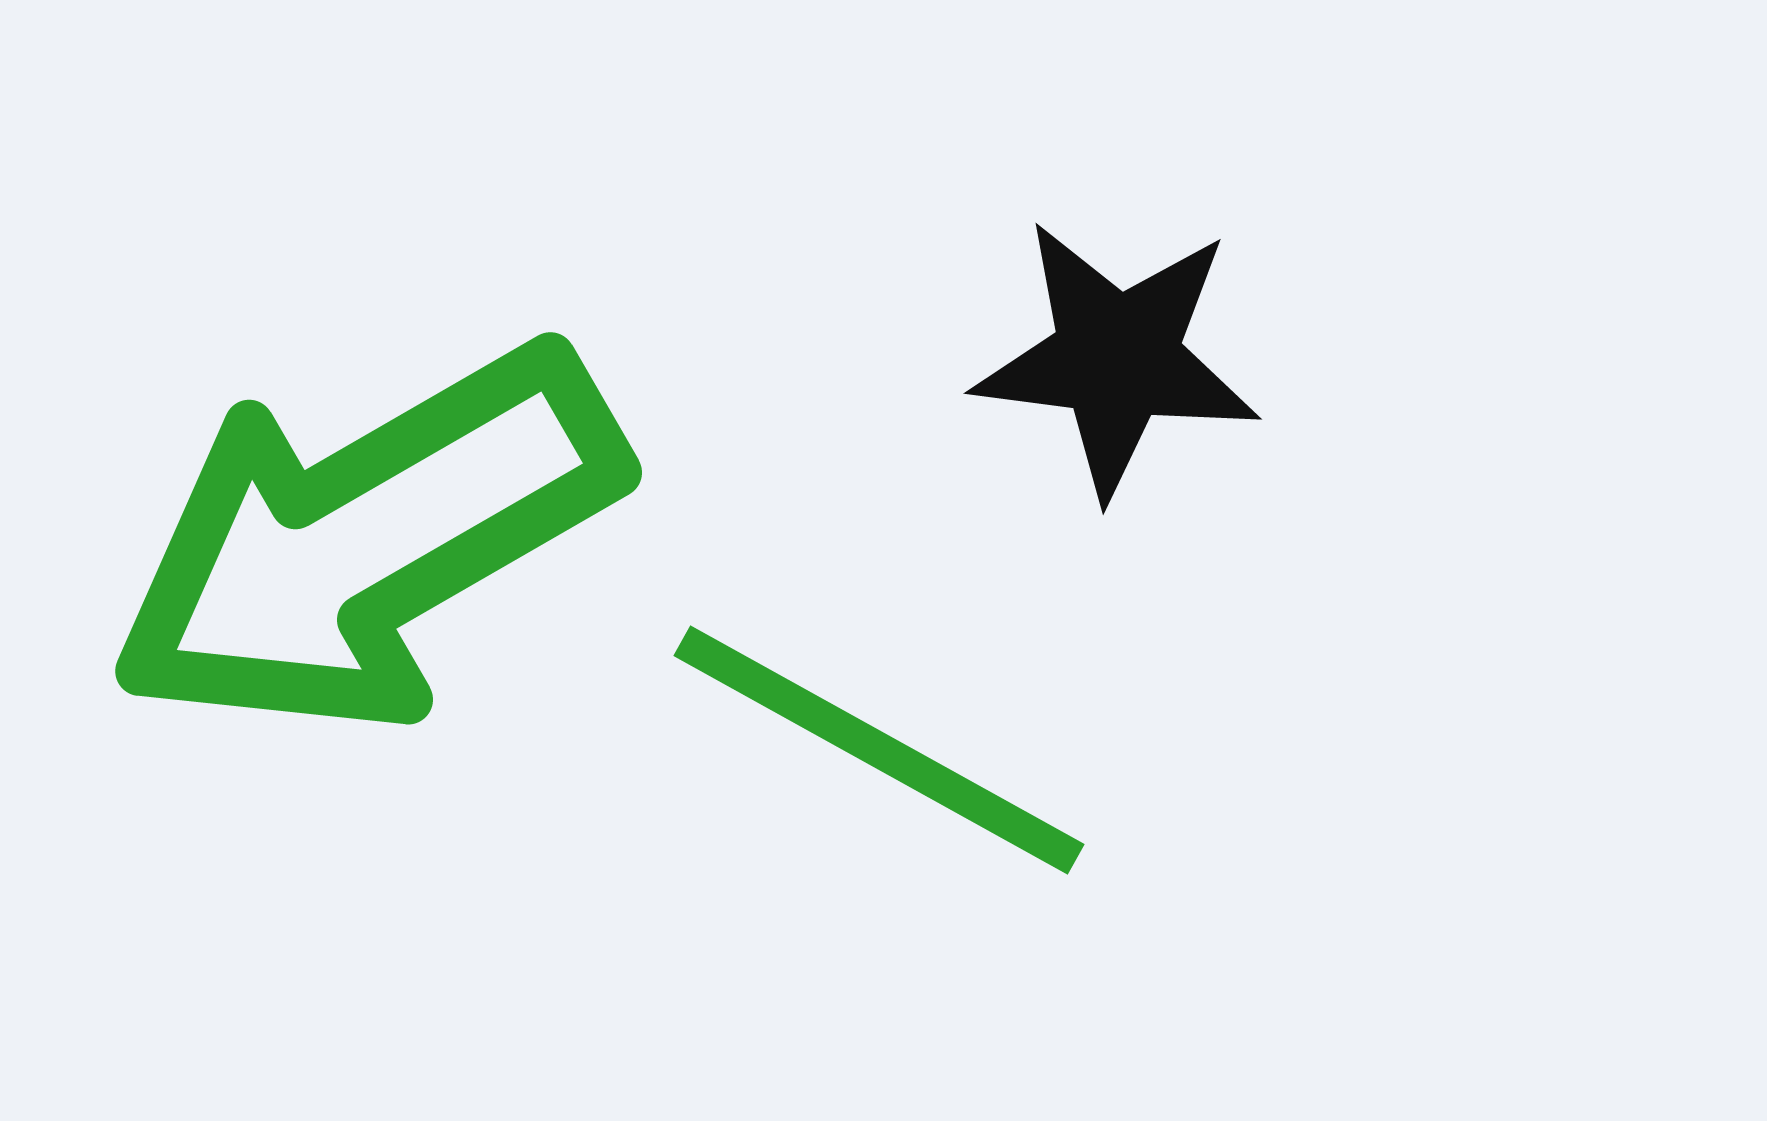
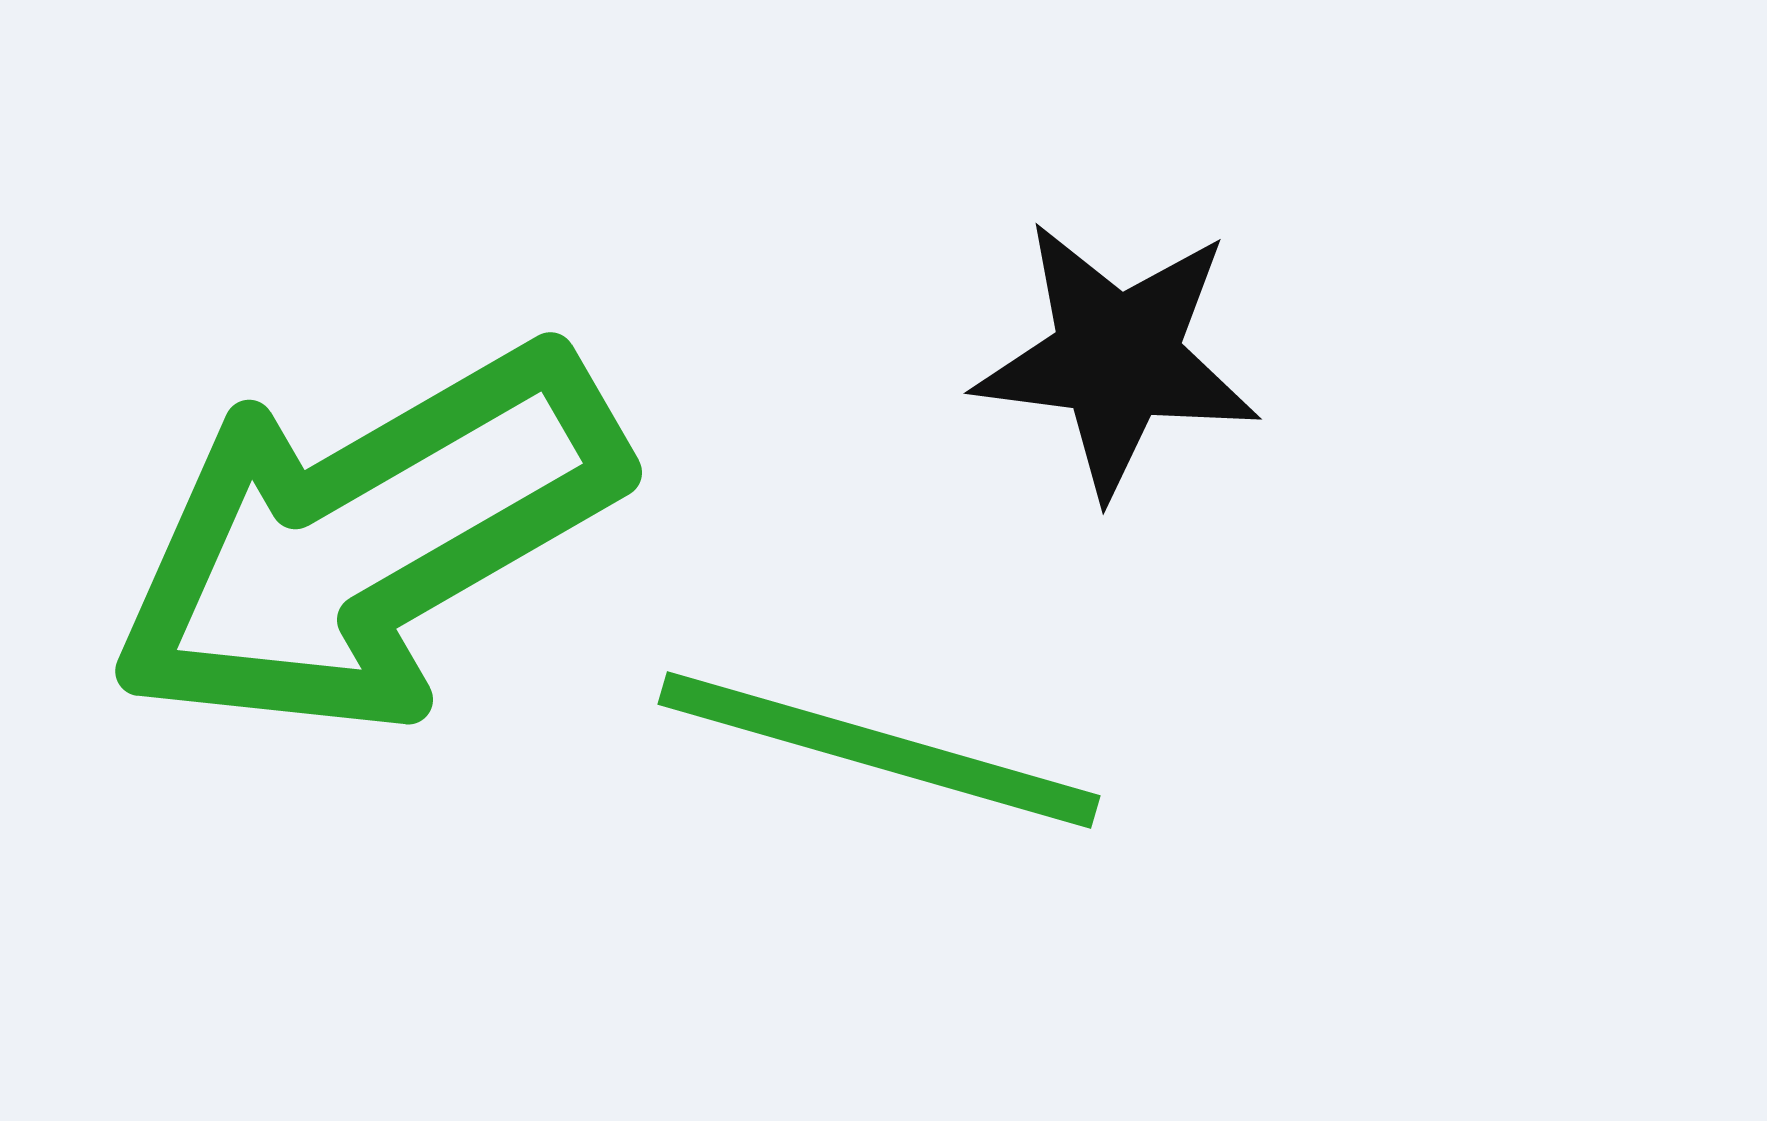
green line: rotated 13 degrees counterclockwise
